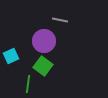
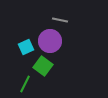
purple circle: moved 6 px right
cyan square: moved 15 px right, 9 px up
green line: moved 3 px left; rotated 18 degrees clockwise
